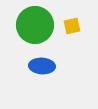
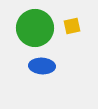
green circle: moved 3 px down
